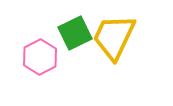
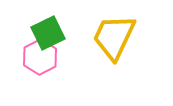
green square: moved 27 px left
